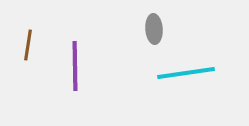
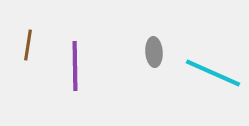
gray ellipse: moved 23 px down
cyan line: moved 27 px right; rotated 32 degrees clockwise
